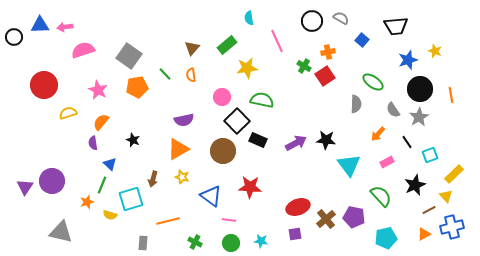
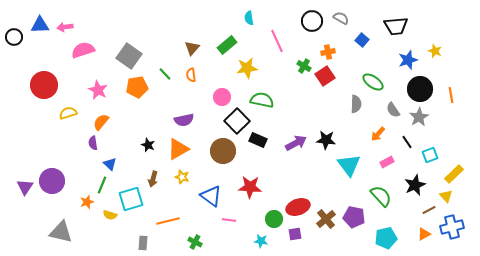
black star at (133, 140): moved 15 px right, 5 px down
green circle at (231, 243): moved 43 px right, 24 px up
